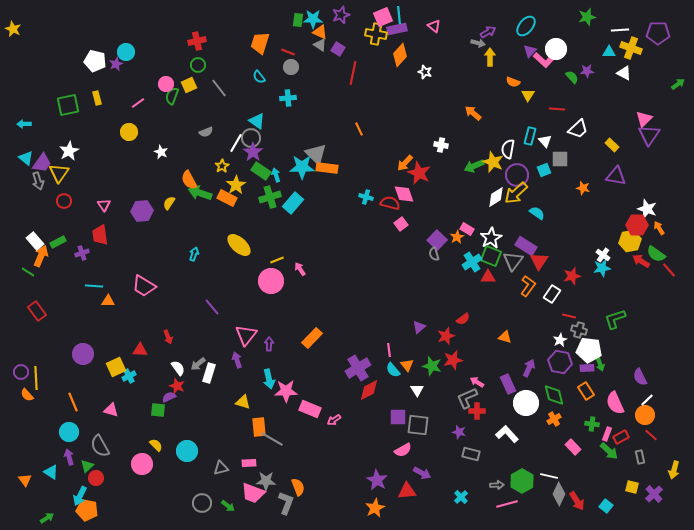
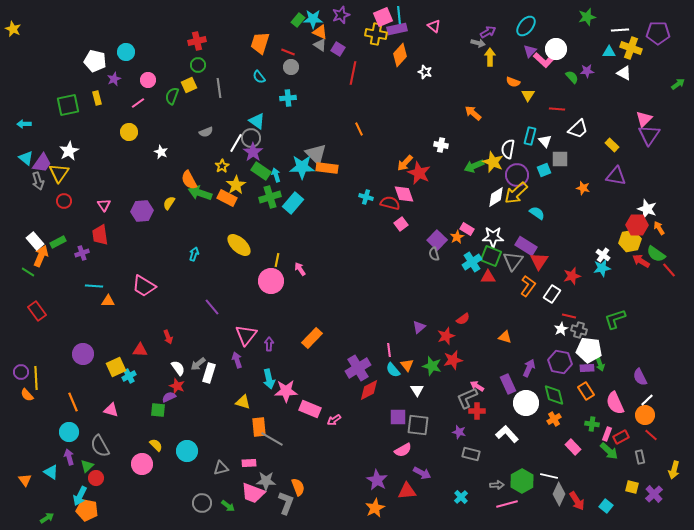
green rectangle at (298, 20): rotated 32 degrees clockwise
purple star at (116, 64): moved 2 px left, 15 px down
pink circle at (166, 84): moved 18 px left, 4 px up
gray line at (219, 88): rotated 30 degrees clockwise
white star at (491, 238): moved 2 px right, 1 px up; rotated 30 degrees clockwise
yellow line at (277, 260): rotated 56 degrees counterclockwise
white star at (560, 340): moved 1 px right, 11 px up
pink arrow at (477, 382): moved 4 px down
